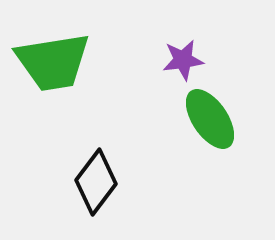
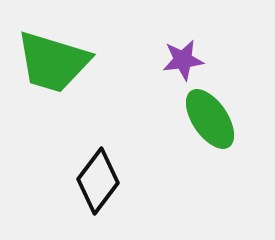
green trapezoid: rotated 26 degrees clockwise
black diamond: moved 2 px right, 1 px up
